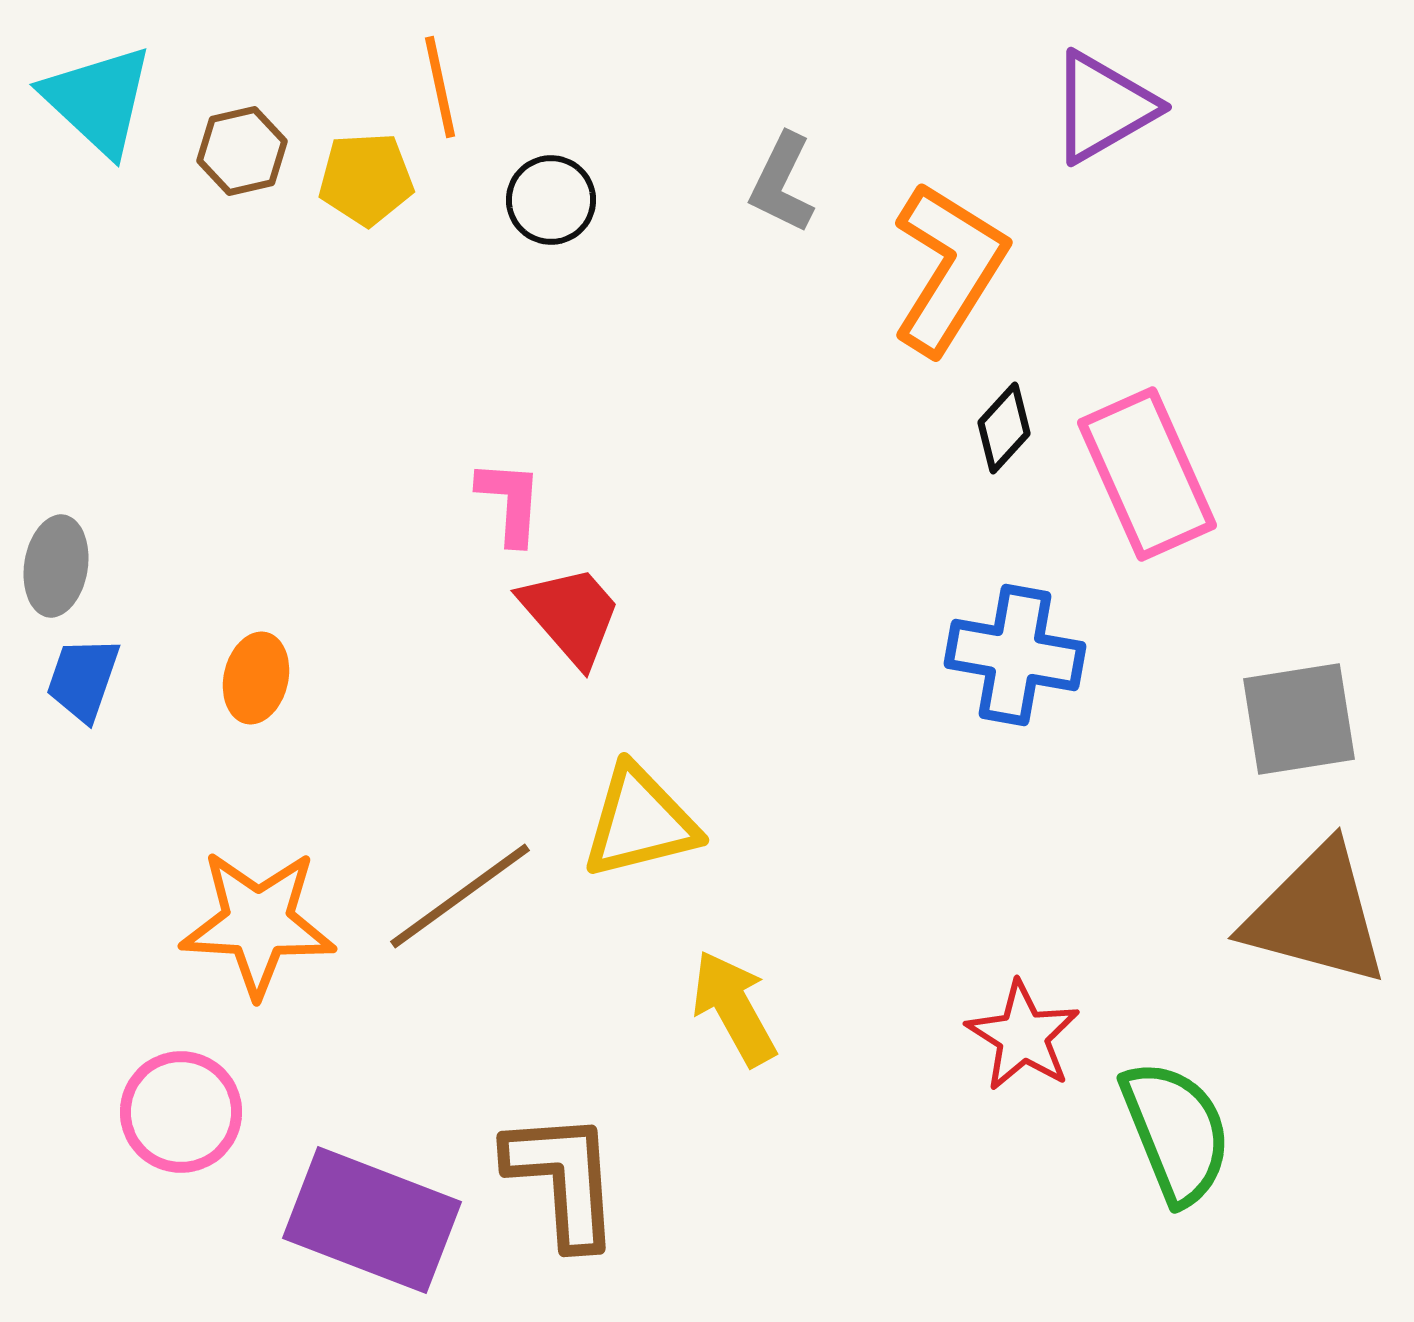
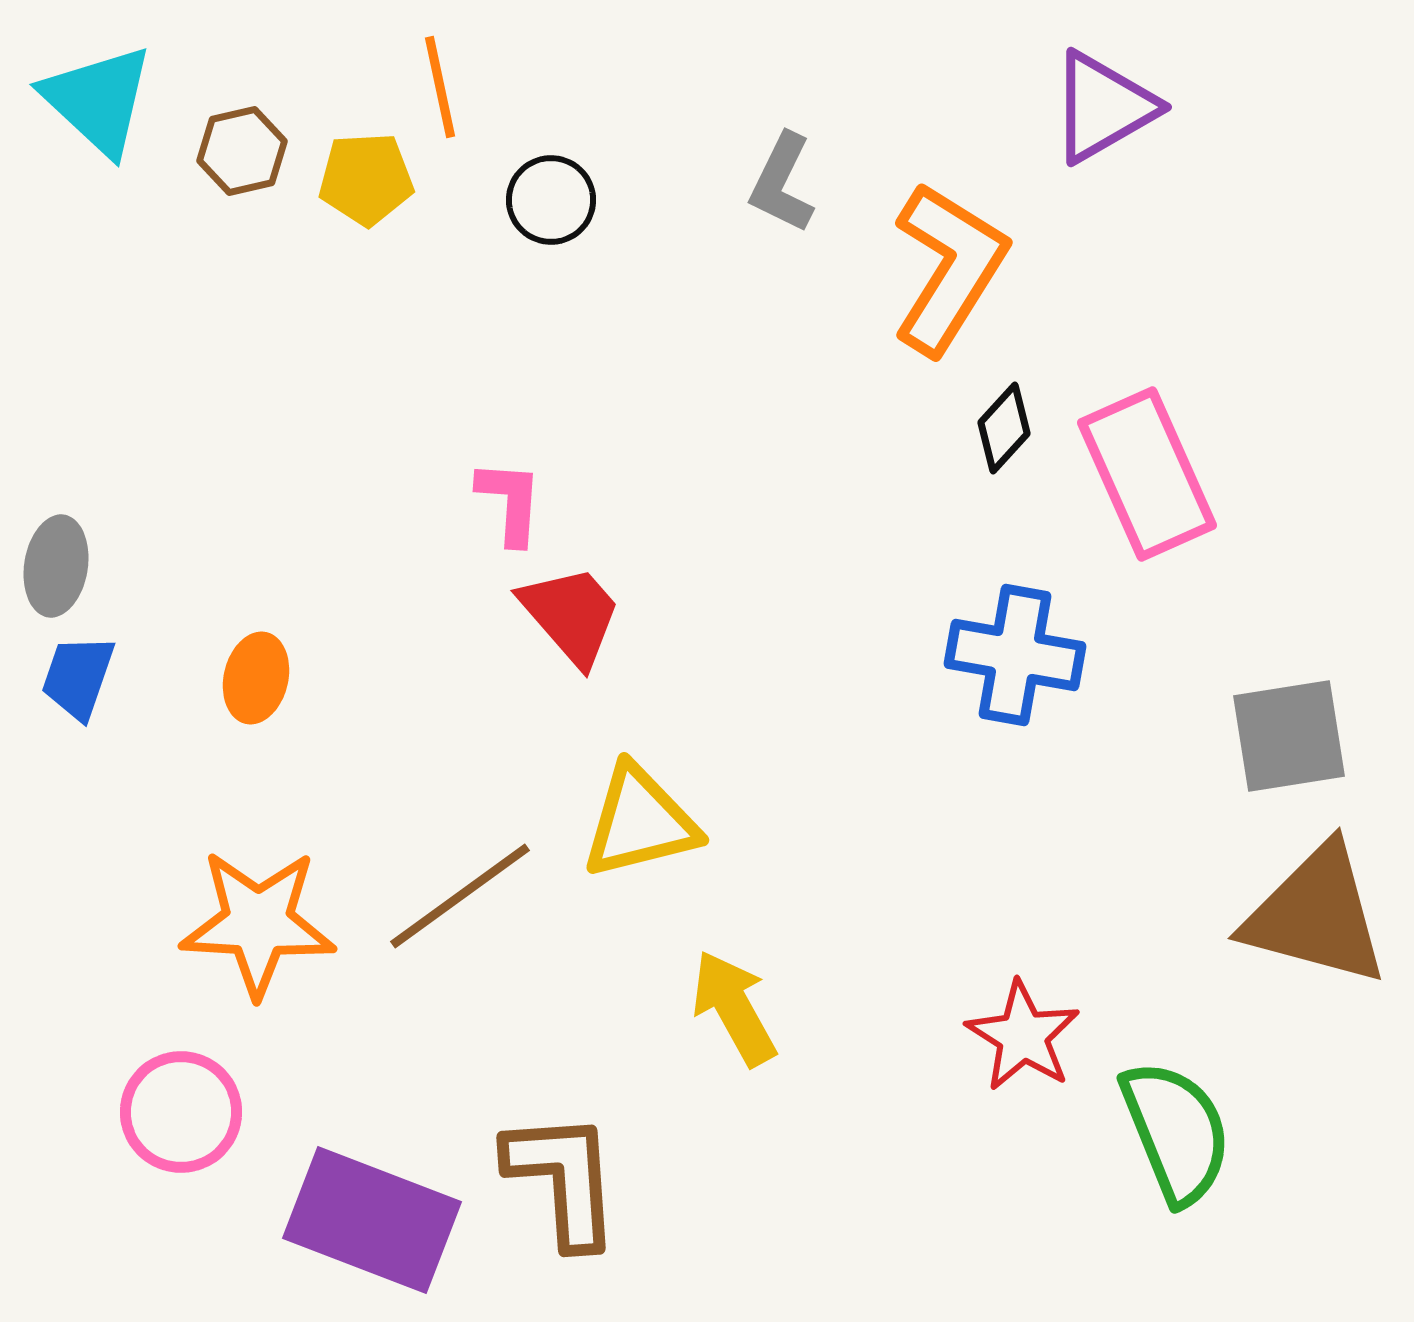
blue trapezoid: moved 5 px left, 2 px up
gray square: moved 10 px left, 17 px down
